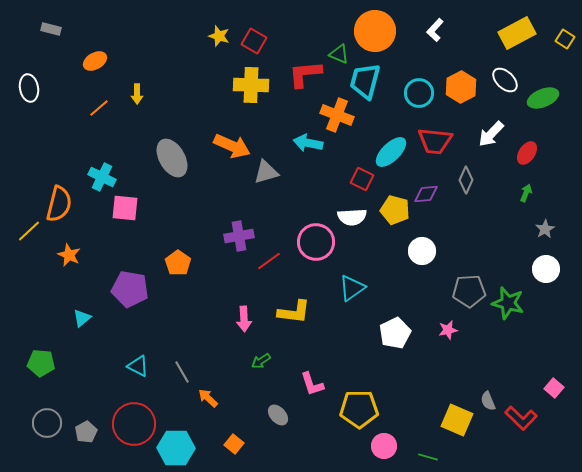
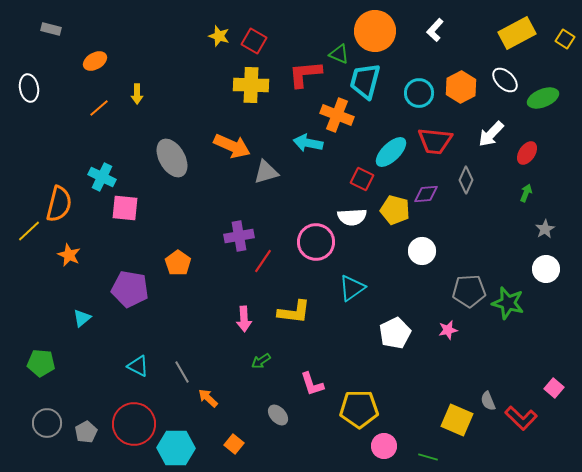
red line at (269, 261): moved 6 px left; rotated 20 degrees counterclockwise
